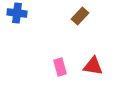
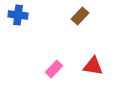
blue cross: moved 1 px right, 2 px down
pink rectangle: moved 6 px left, 2 px down; rotated 60 degrees clockwise
